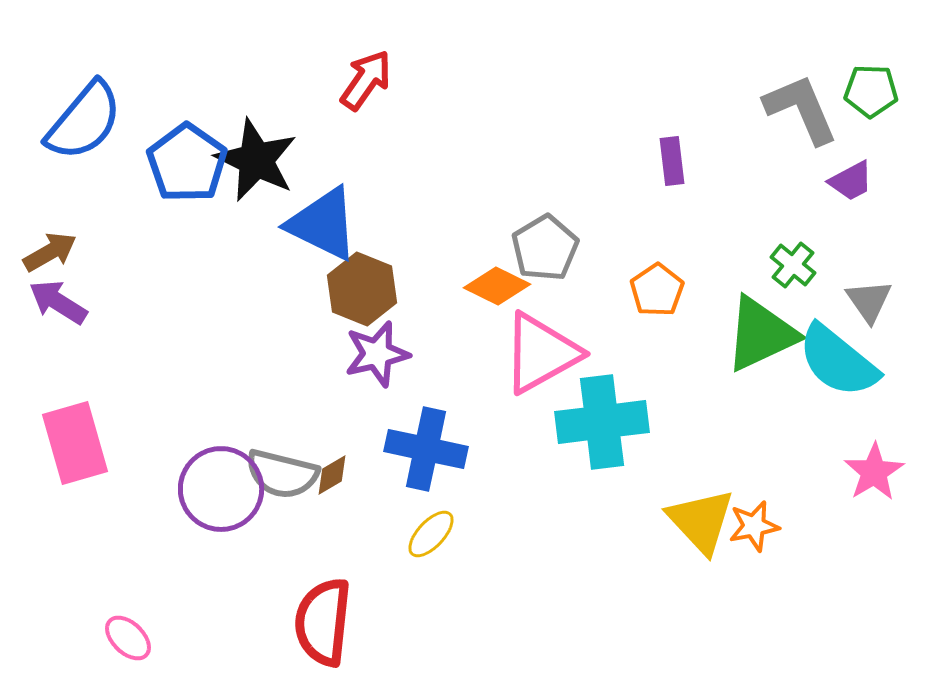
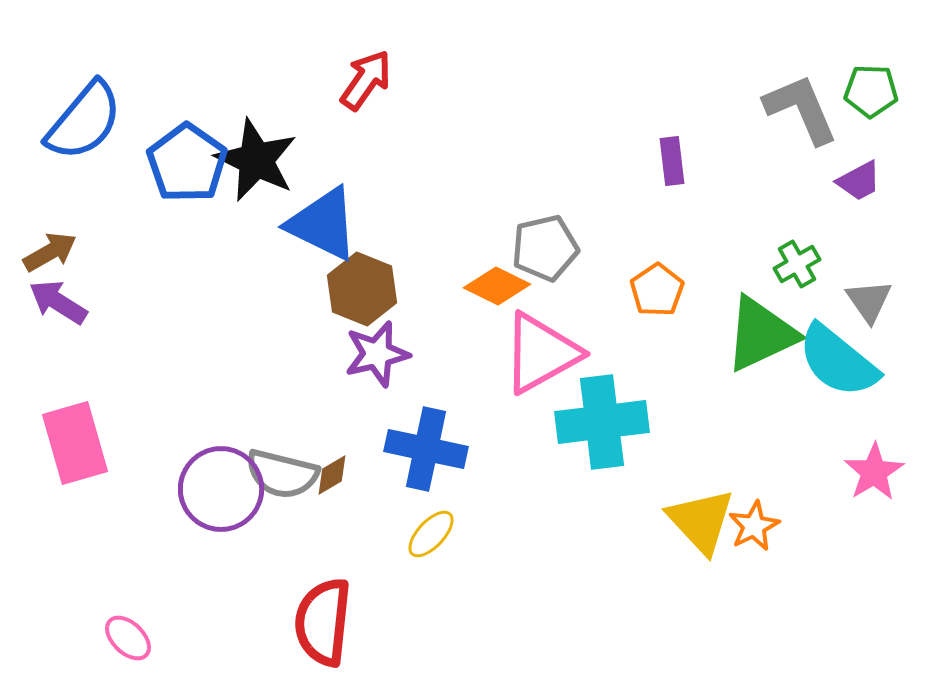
purple trapezoid: moved 8 px right
gray pentagon: rotated 18 degrees clockwise
green cross: moved 4 px right, 1 px up; rotated 21 degrees clockwise
orange star: rotated 15 degrees counterclockwise
